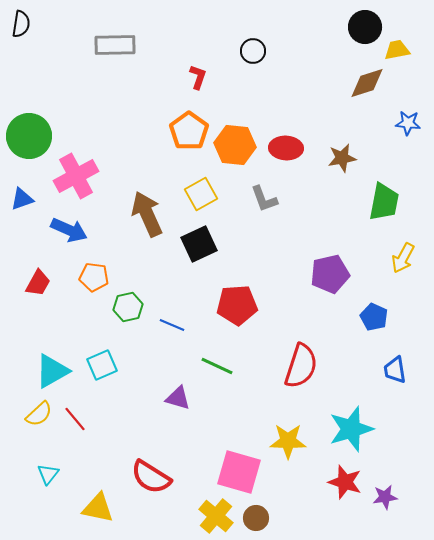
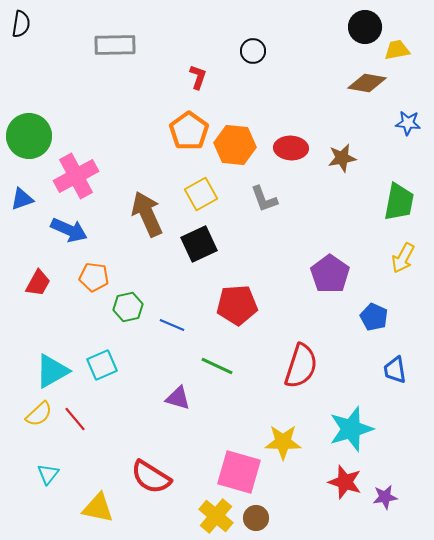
brown diamond at (367, 83): rotated 27 degrees clockwise
red ellipse at (286, 148): moved 5 px right
green trapezoid at (384, 202): moved 15 px right
purple pentagon at (330, 274): rotated 24 degrees counterclockwise
yellow star at (288, 441): moved 5 px left, 1 px down
